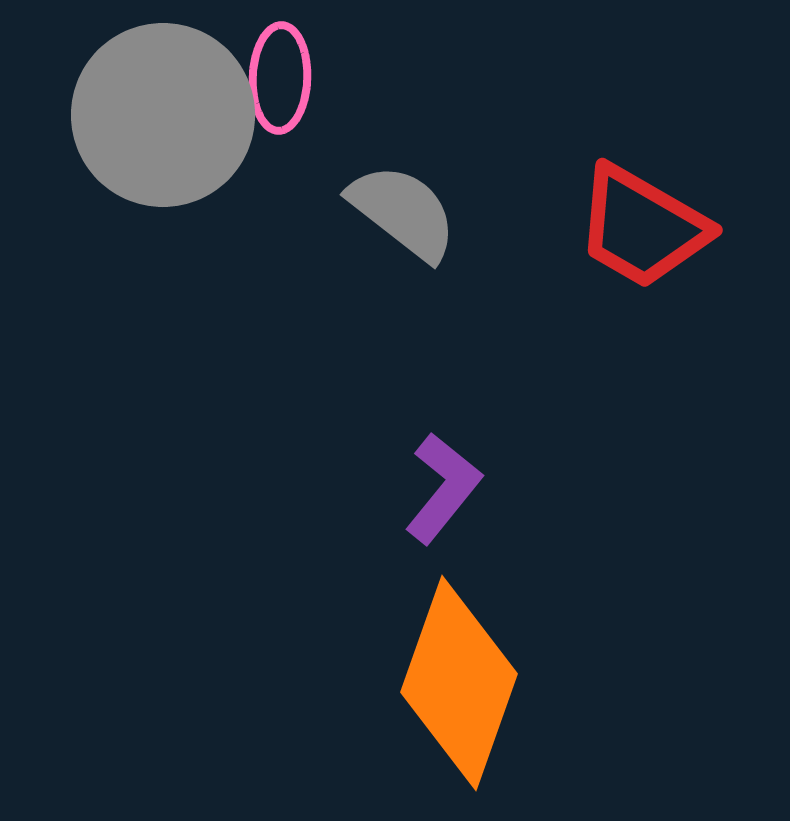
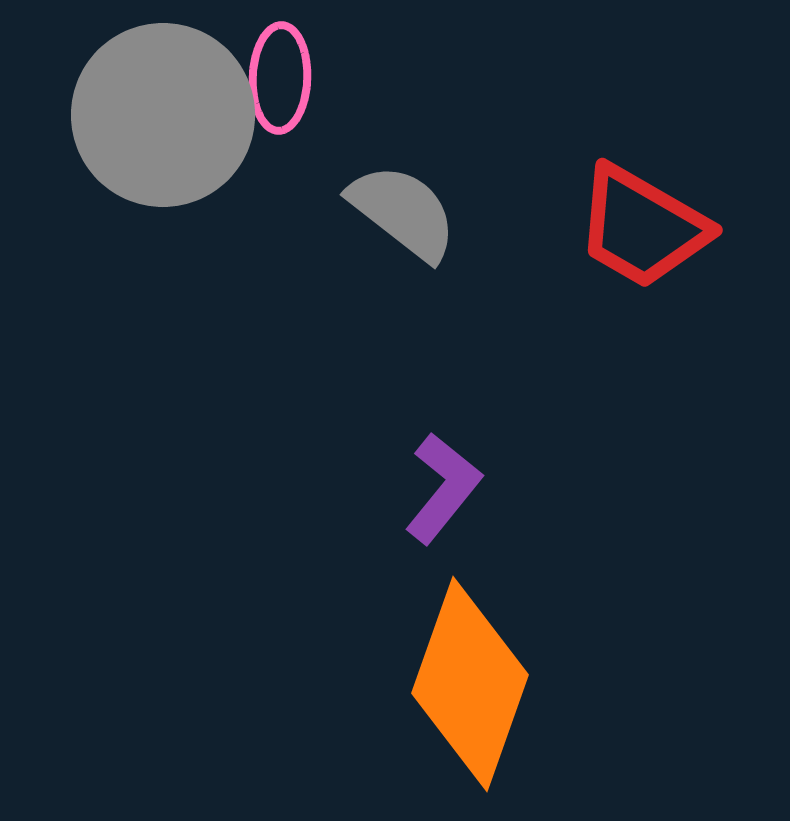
orange diamond: moved 11 px right, 1 px down
